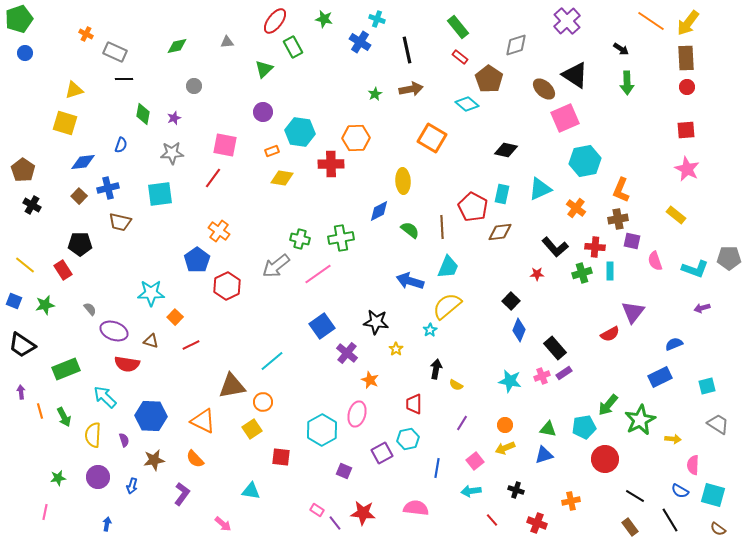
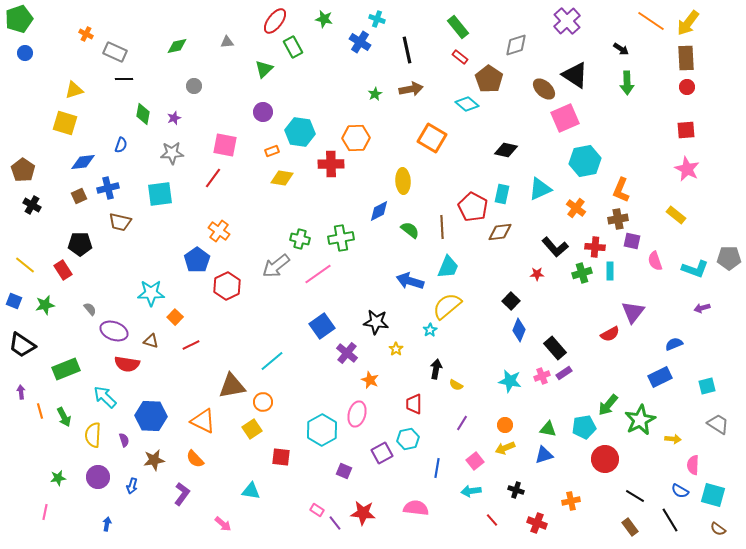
brown square at (79, 196): rotated 21 degrees clockwise
